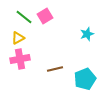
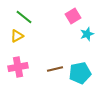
pink square: moved 28 px right
yellow triangle: moved 1 px left, 2 px up
pink cross: moved 2 px left, 8 px down
cyan pentagon: moved 5 px left, 6 px up; rotated 10 degrees clockwise
